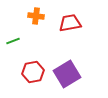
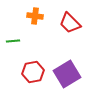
orange cross: moved 1 px left
red trapezoid: rotated 125 degrees counterclockwise
green line: rotated 16 degrees clockwise
